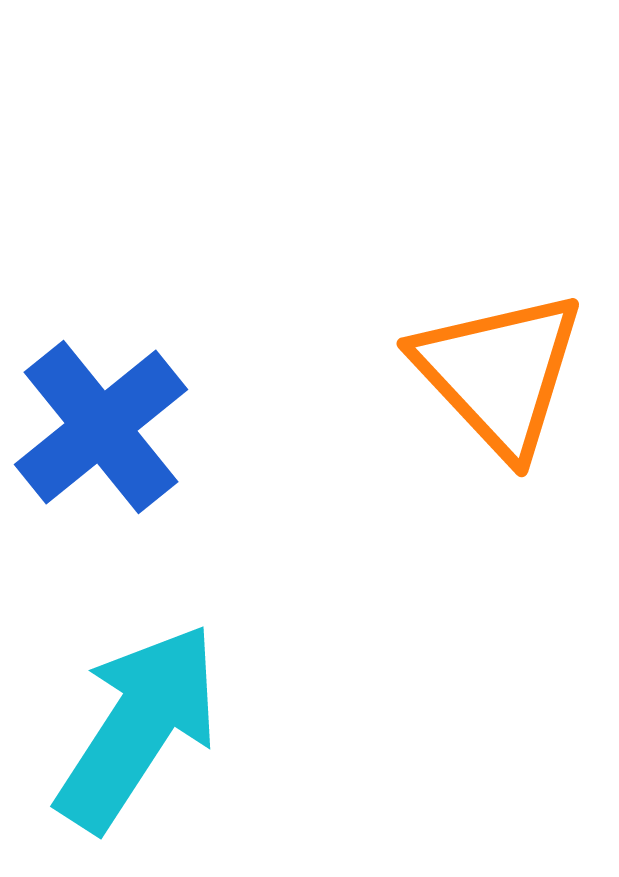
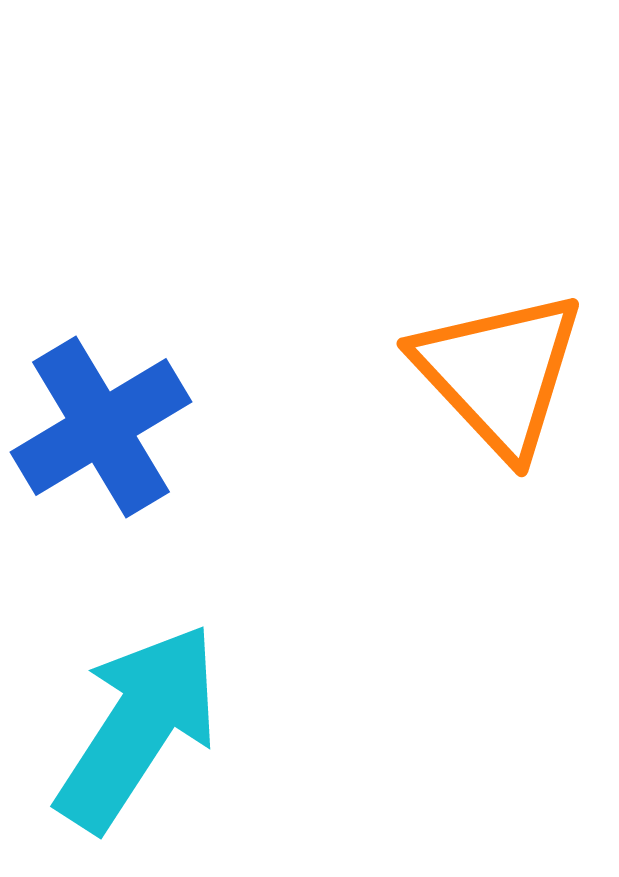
blue cross: rotated 8 degrees clockwise
